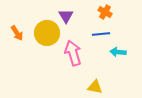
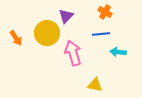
purple triangle: rotated 14 degrees clockwise
orange arrow: moved 1 px left, 5 px down
yellow triangle: moved 2 px up
